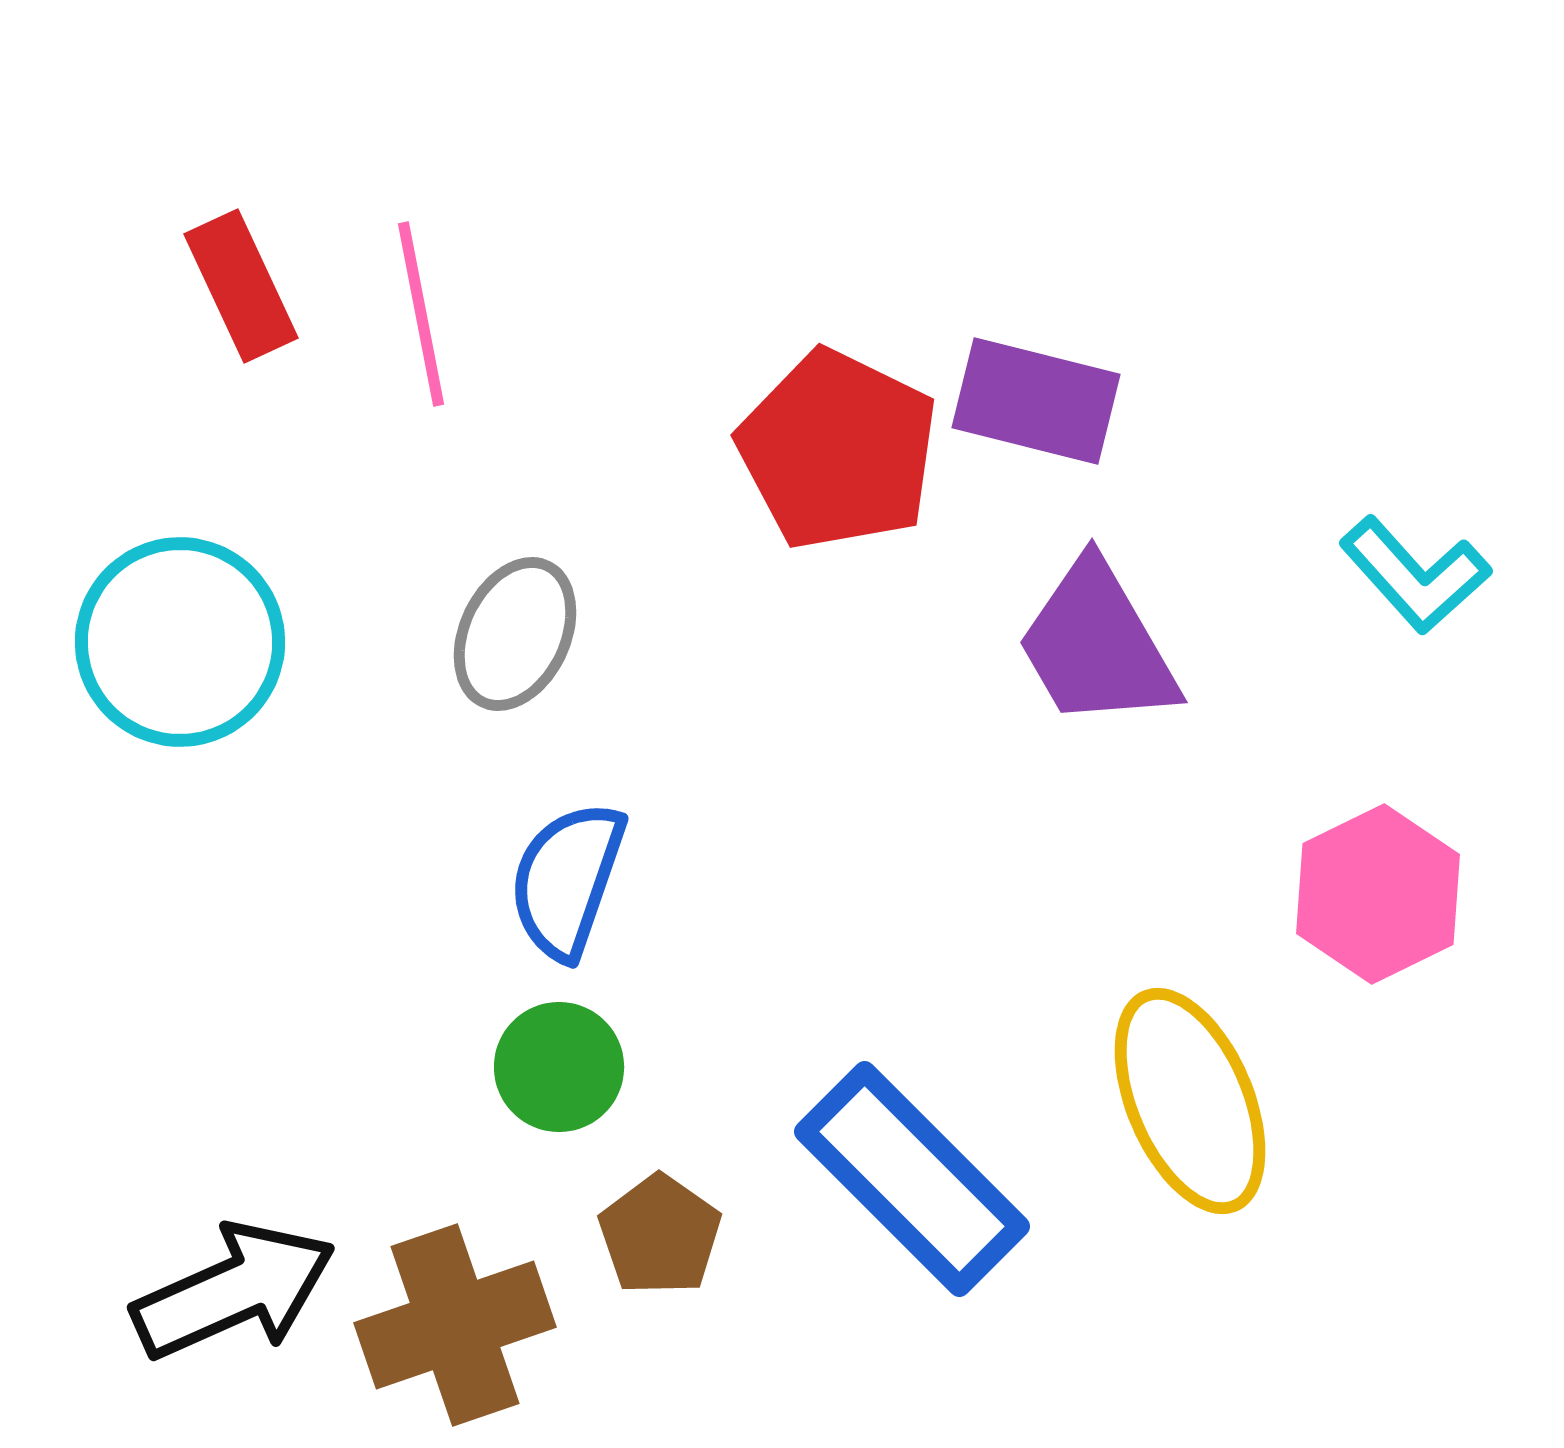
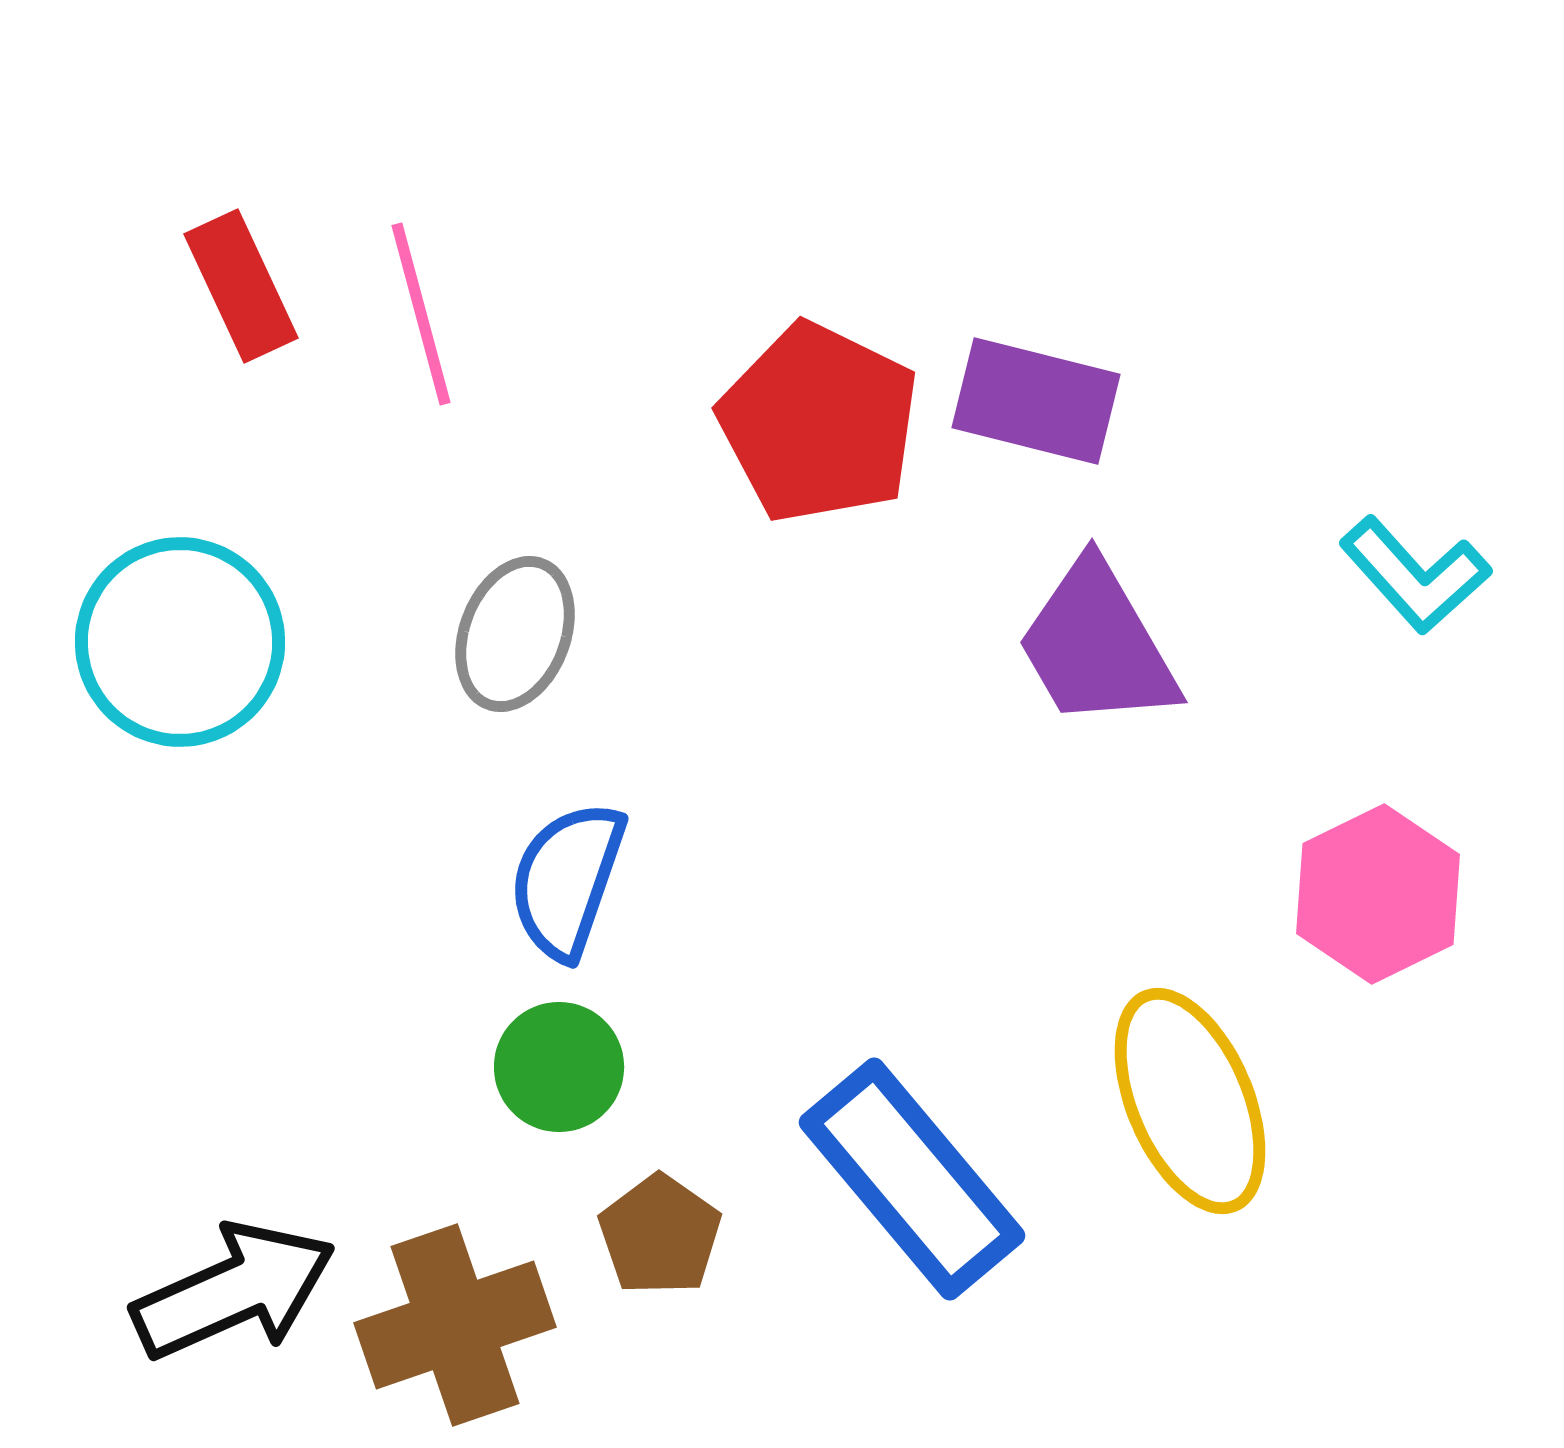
pink line: rotated 4 degrees counterclockwise
red pentagon: moved 19 px left, 27 px up
gray ellipse: rotated 4 degrees counterclockwise
blue rectangle: rotated 5 degrees clockwise
